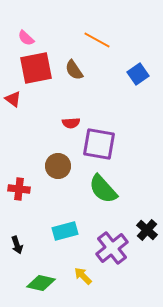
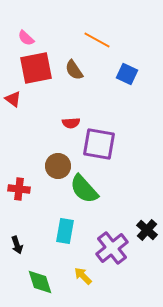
blue square: moved 11 px left; rotated 30 degrees counterclockwise
green semicircle: moved 19 px left
cyan rectangle: rotated 65 degrees counterclockwise
green diamond: moved 1 px left, 1 px up; rotated 60 degrees clockwise
